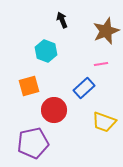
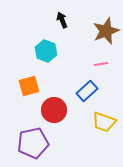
blue rectangle: moved 3 px right, 3 px down
